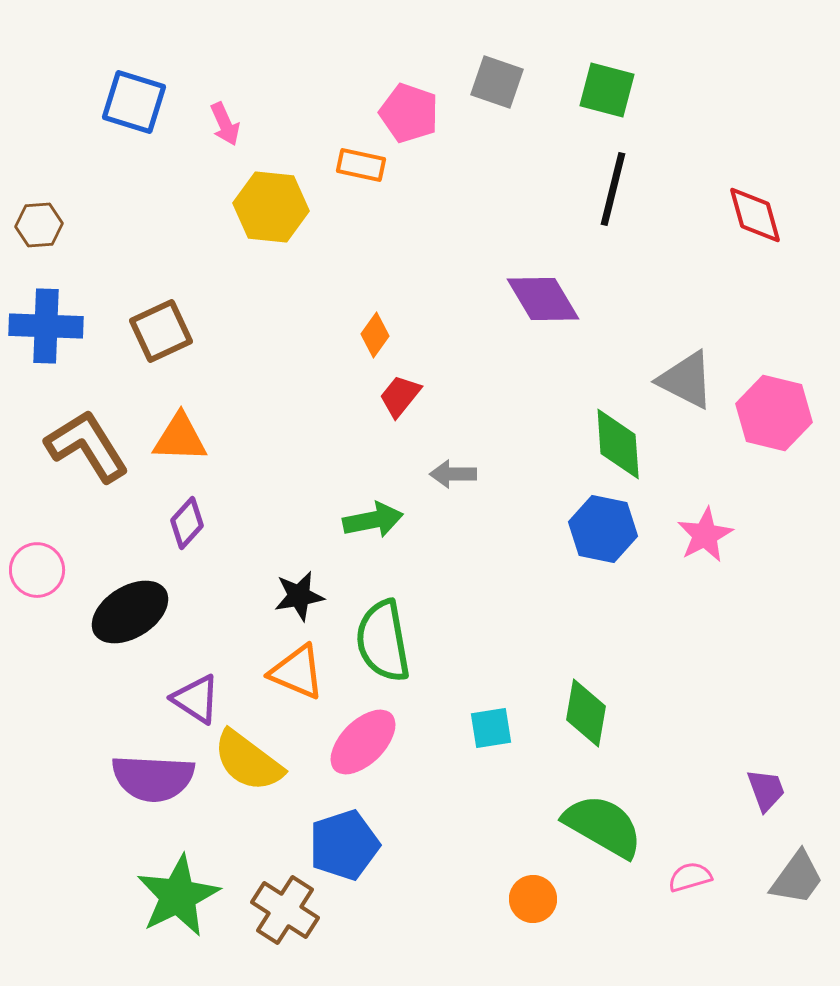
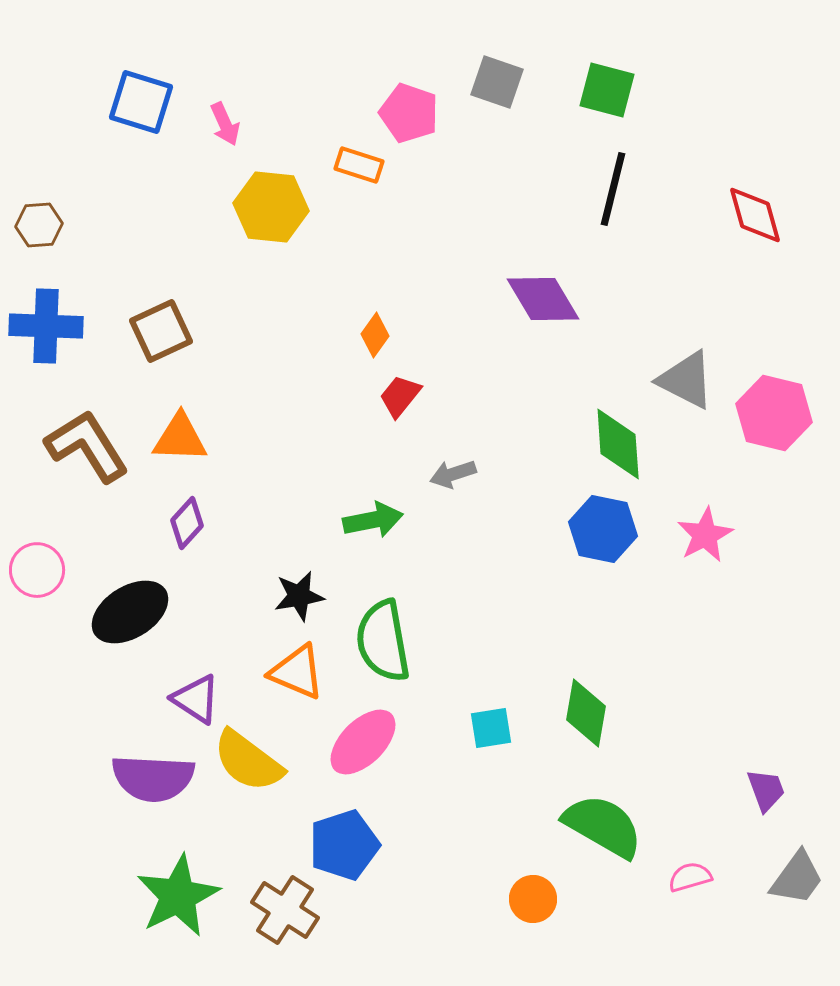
blue square at (134, 102): moved 7 px right
orange rectangle at (361, 165): moved 2 px left; rotated 6 degrees clockwise
gray arrow at (453, 474): rotated 18 degrees counterclockwise
